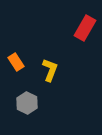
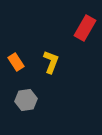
yellow L-shape: moved 1 px right, 8 px up
gray hexagon: moved 1 px left, 3 px up; rotated 25 degrees clockwise
